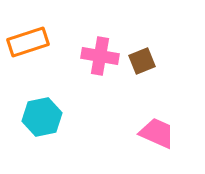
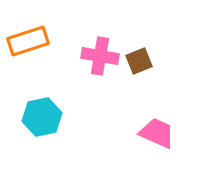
orange rectangle: moved 1 px up
brown square: moved 3 px left
